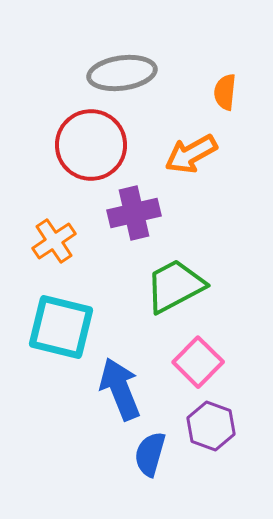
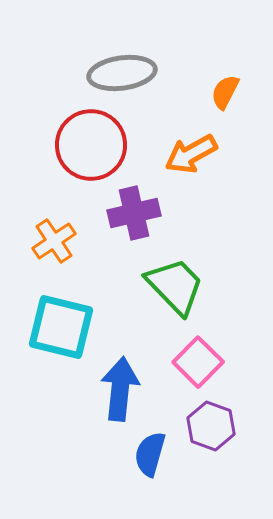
orange semicircle: rotated 21 degrees clockwise
green trapezoid: rotated 74 degrees clockwise
blue arrow: rotated 28 degrees clockwise
